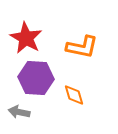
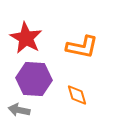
purple hexagon: moved 2 px left, 1 px down
orange diamond: moved 3 px right
gray arrow: moved 2 px up
